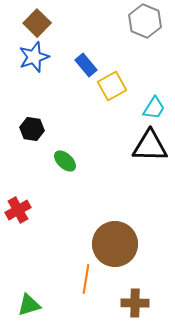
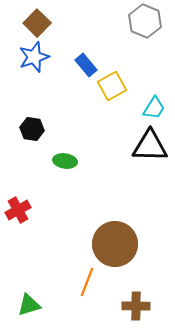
green ellipse: rotated 35 degrees counterclockwise
orange line: moved 1 px right, 3 px down; rotated 12 degrees clockwise
brown cross: moved 1 px right, 3 px down
